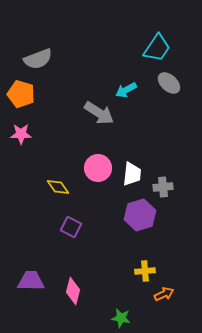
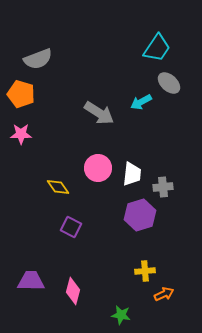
cyan arrow: moved 15 px right, 12 px down
green star: moved 3 px up
